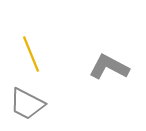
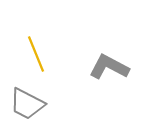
yellow line: moved 5 px right
